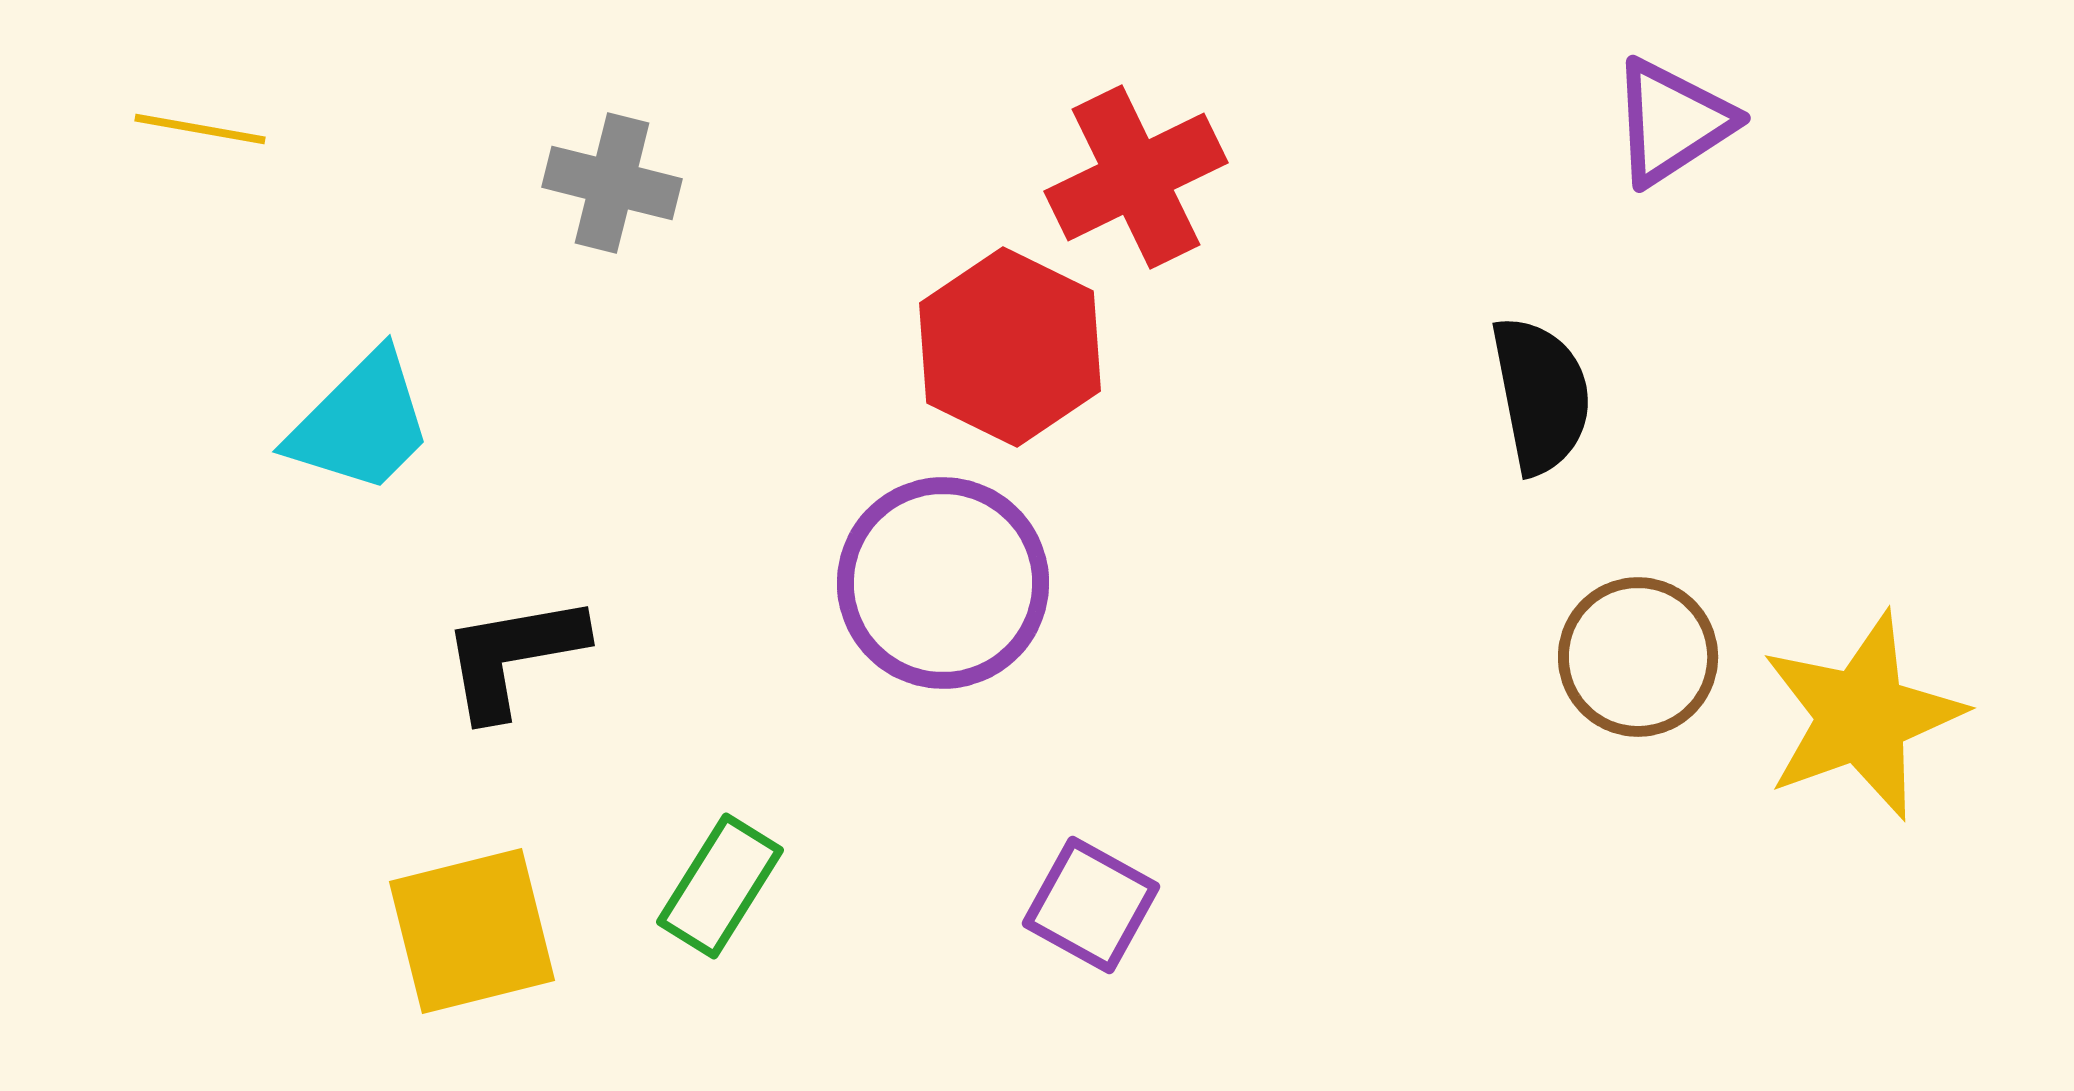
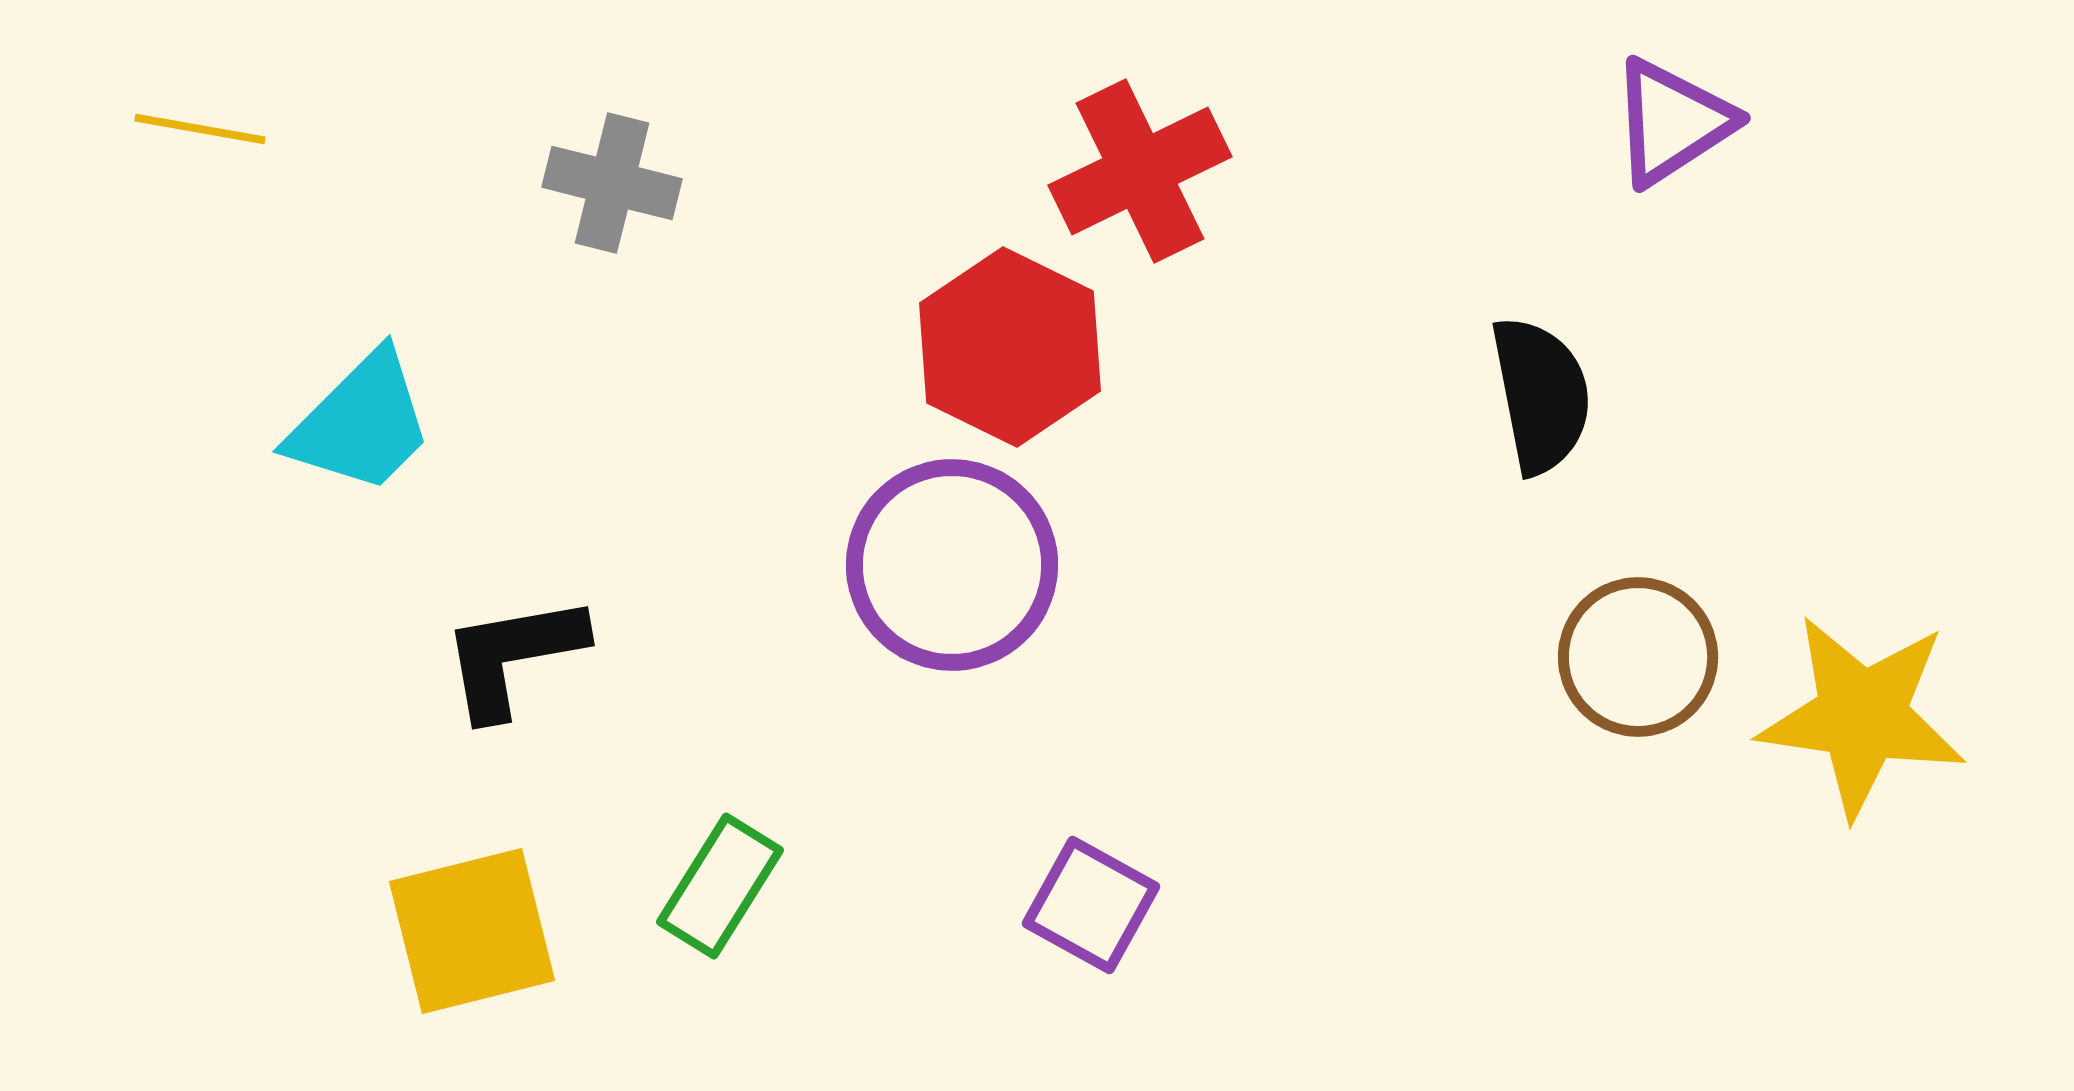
red cross: moved 4 px right, 6 px up
purple circle: moved 9 px right, 18 px up
yellow star: rotated 28 degrees clockwise
